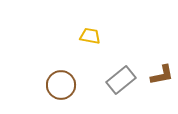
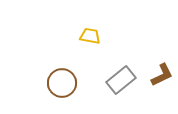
brown L-shape: rotated 15 degrees counterclockwise
brown circle: moved 1 px right, 2 px up
